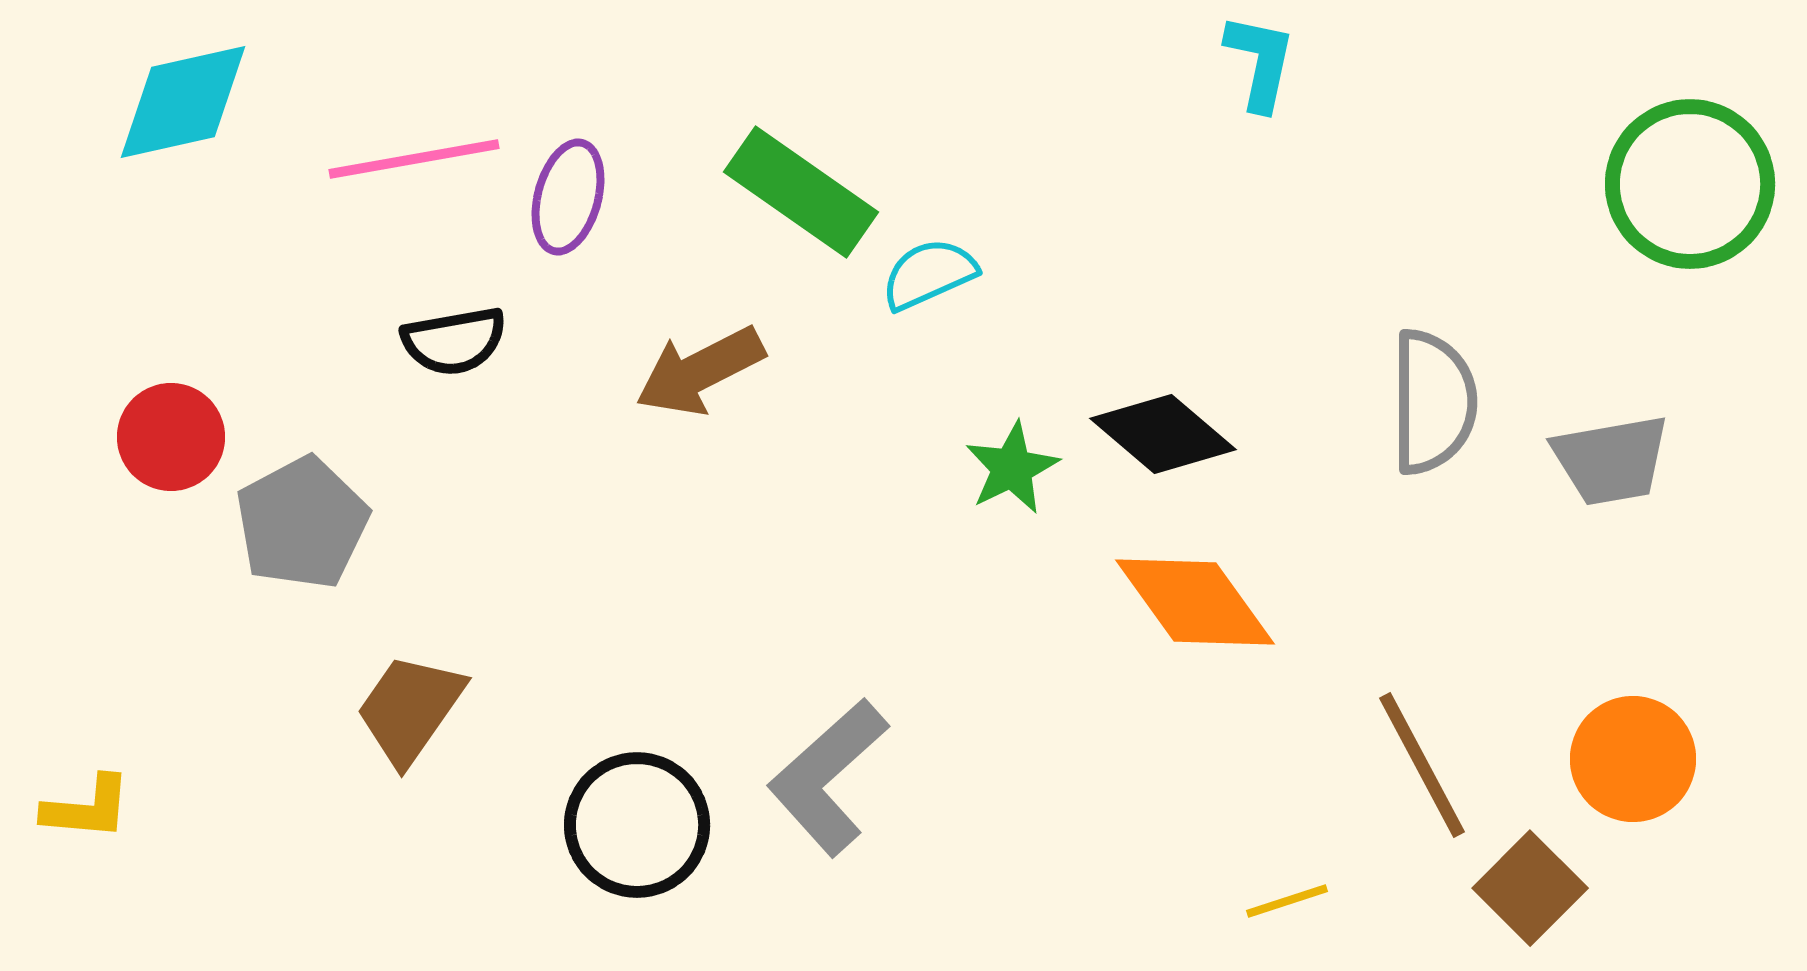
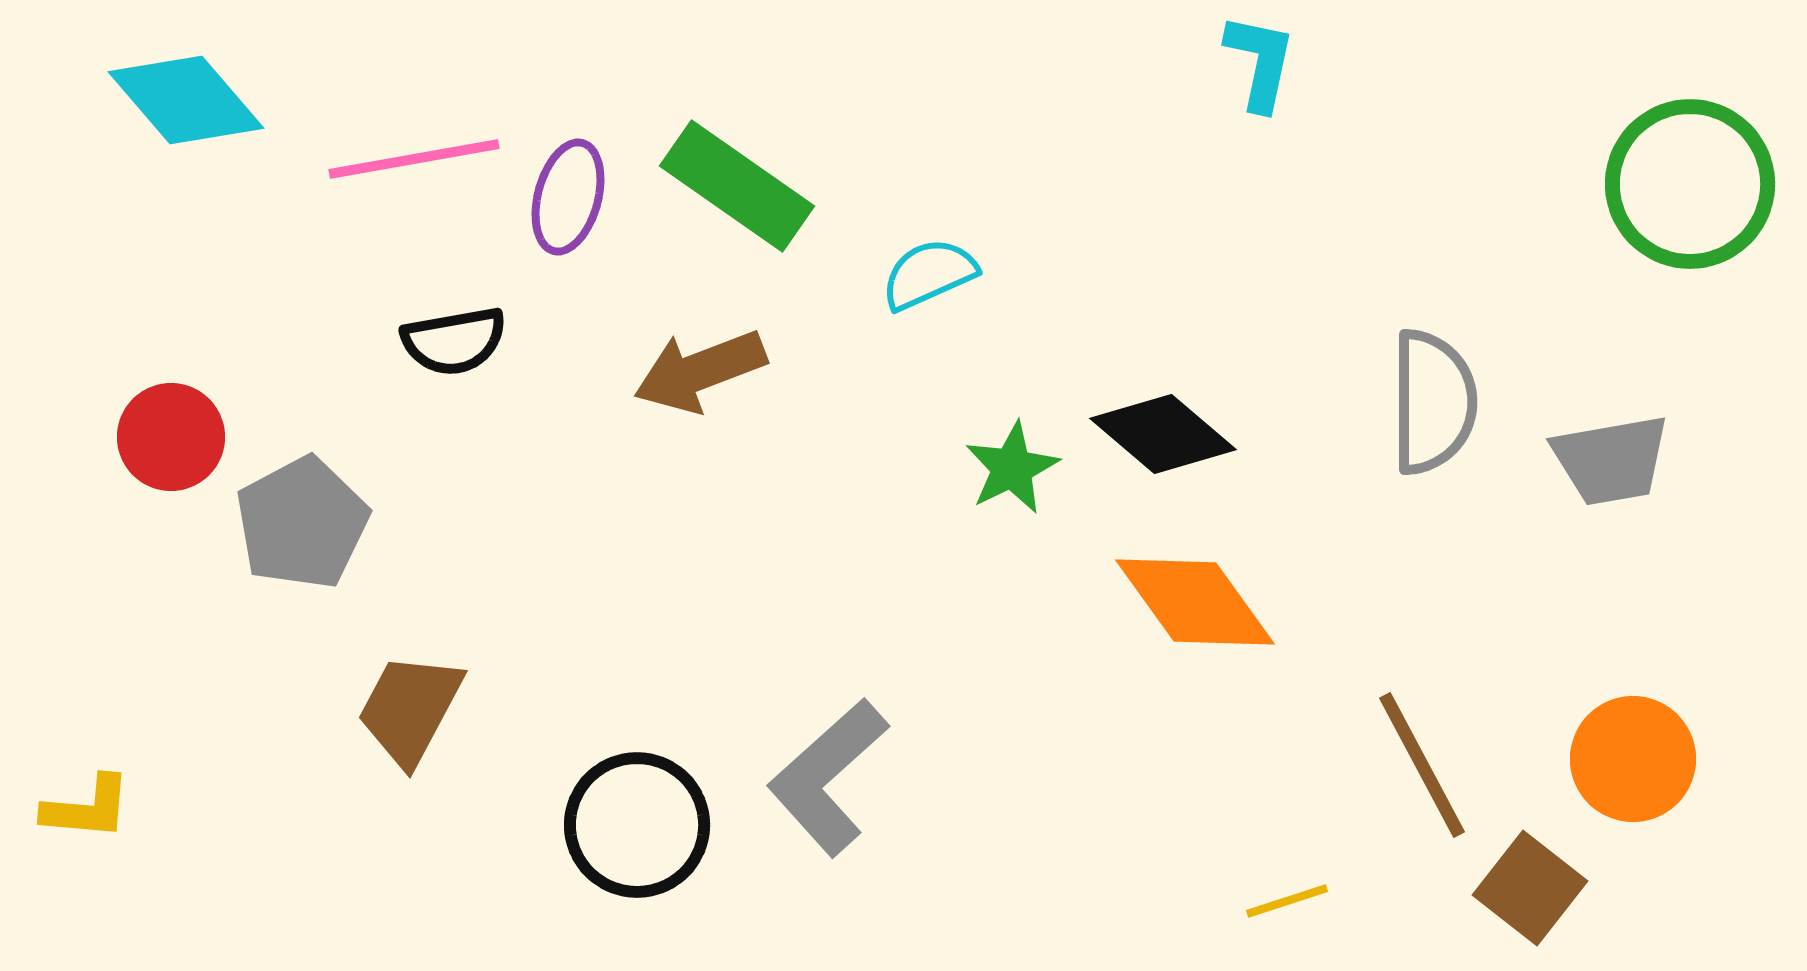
cyan diamond: moved 3 px right, 2 px up; rotated 62 degrees clockwise
green rectangle: moved 64 px left, 6 px up
brown arrow: rotated 6 degrees clockwise
brown trapezoid: rotated 7 degrees counterclockwise
brown square: rotated 7 degrees counterclockwise
